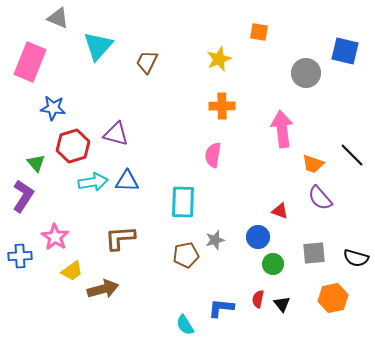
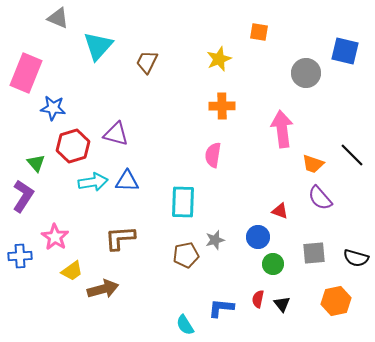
pink rectangle: moved 4 px left, 11 px down
orange hexagon: moved 3 px right, 3 px down
